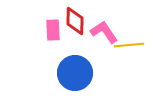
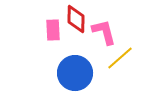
red diamond: moved 1 px right, 2 px up
pink L-shape: rotated 20 degrees clockwise
yellow line: moved 9 px left, 13 px down; rotated 36 degrees counterclockwise
